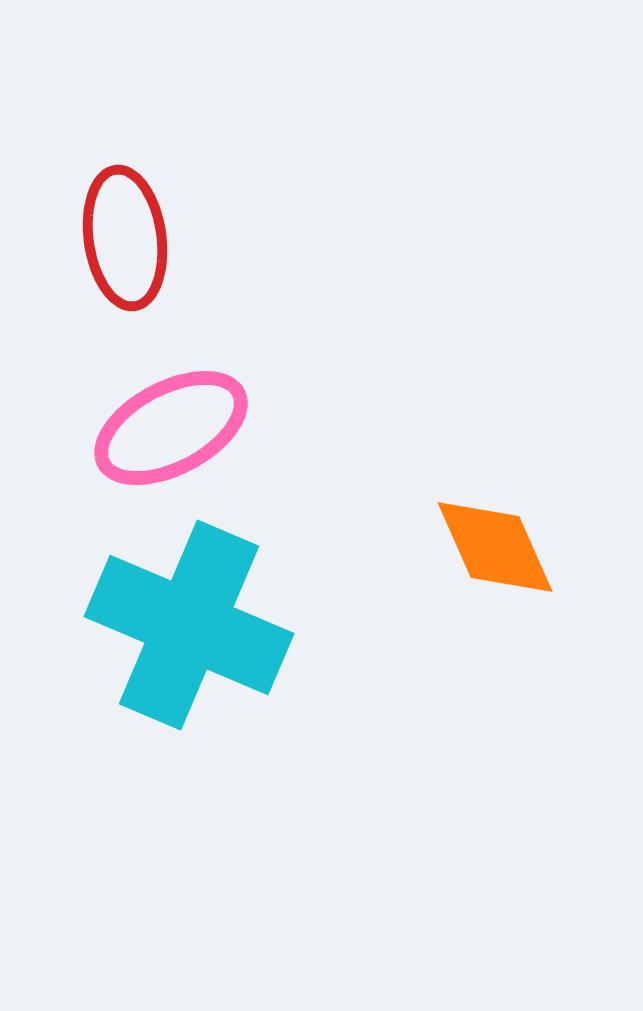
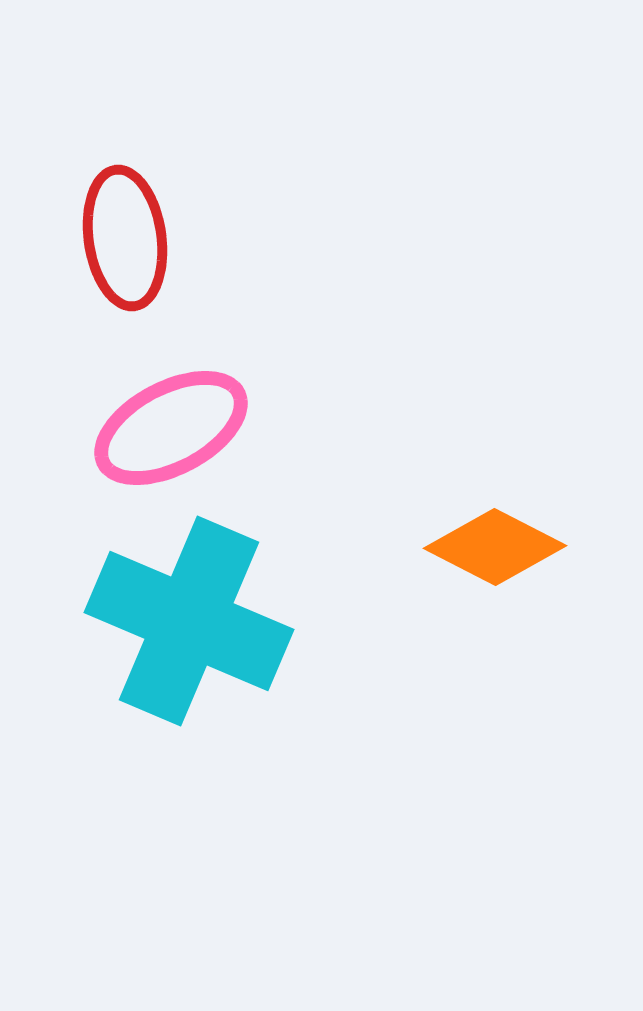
orange diamond: rotated 39 degrees counterclockwise
cyan cross: moved 4 px up
